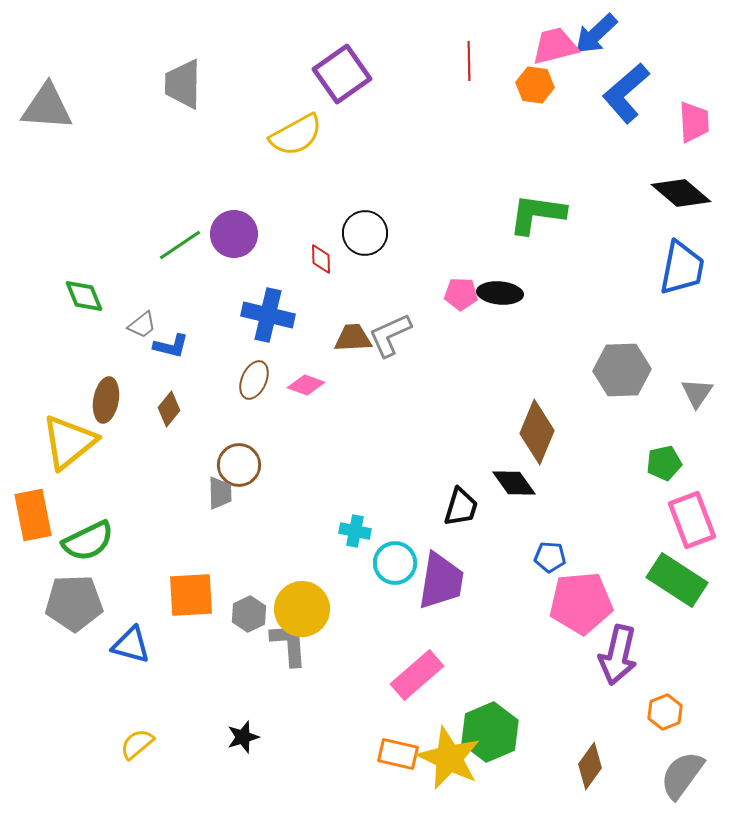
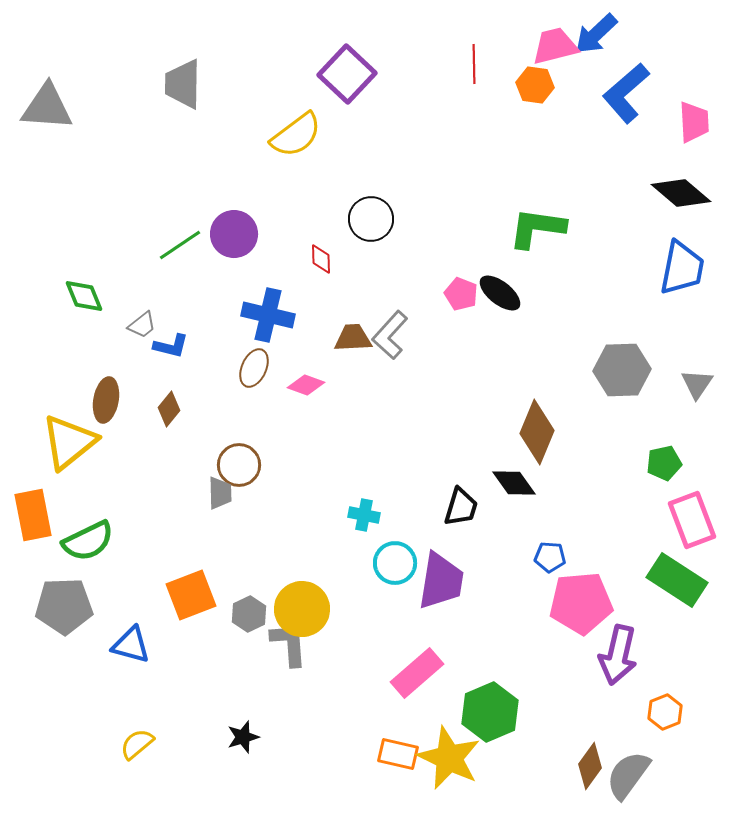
red line at (469, 61): moved 5 px right, 3 px down
purple square at (342, 74): moved 5 px right; rotated 12 degrees counterclockwise
yellow semicircle at (296, 135): rotated 8 degrees counterclockwise
green L-shape at (537, 214): moved 14 px down
black circle at (365, 233): moved 6 px right, 14 px up
black ellipse at (500, 293): rotated 33 degrees clockwise
pink pentagon at (461, 294): rotated 20 degrees clockwise
gray L-shape at (390, 335): rotated 24 degrees counterclockwise
brown ellipse at (254, 380): moved 12 px up
gray triangle at (697, 393): moved 9 px up
cyan cross at (355, 531): moved 9 px right, 16 px up
orange square at (191, 595): rotated 18 degrees counterclockwise
gray pentagon at (74, 603): moved 10 px left, 3 px down
pink rectangle at (417, 675): moved 2 px up
green hexagon at (490, 732): moved 20 px up
gray semicircle at (682, 775): moved 54 px left
